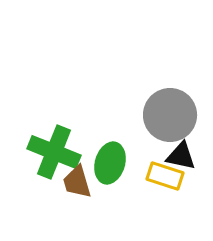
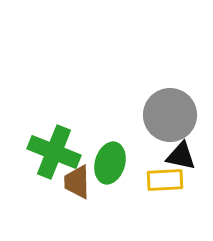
yellow rectangle: moved 4 px down; rotated 21 degrees counterclockwise
brown trapezoid: rotated 15 degrees clockwise
